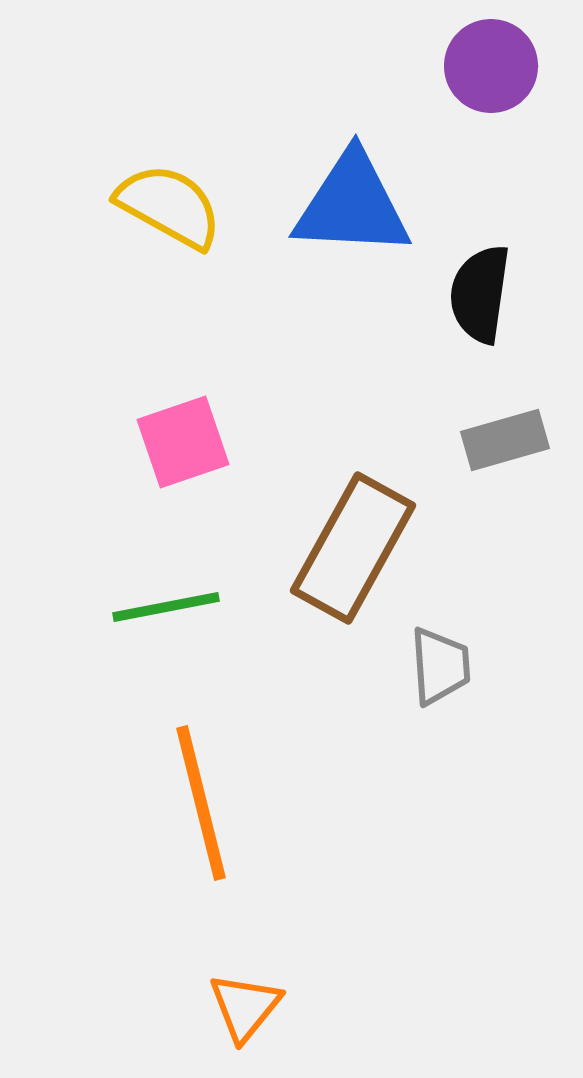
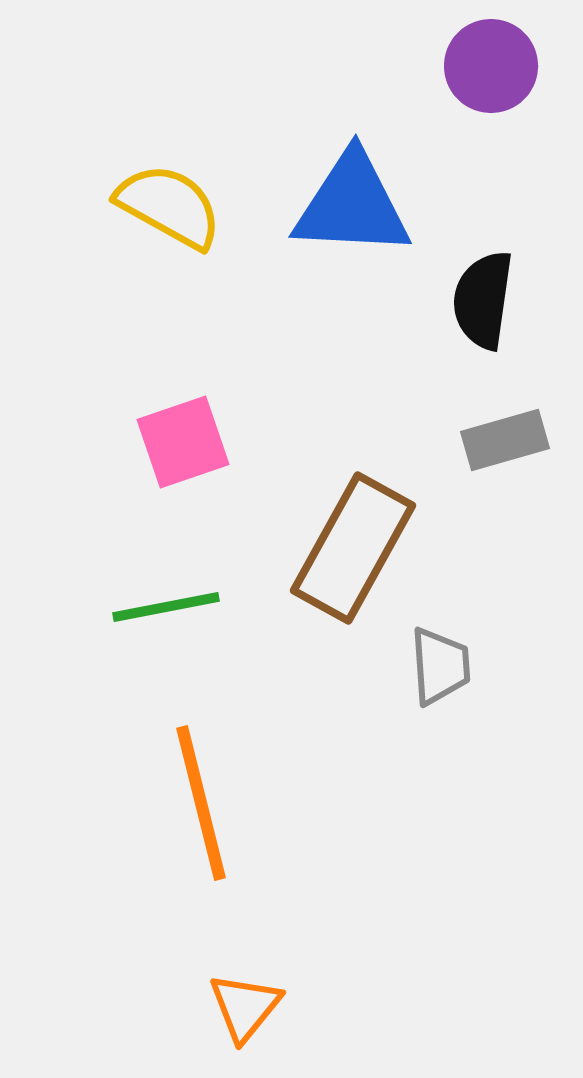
black semicircle: moved 3 px right, 6 px down
